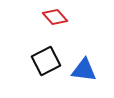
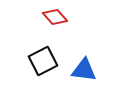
black square: moved 3 px left
